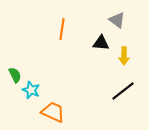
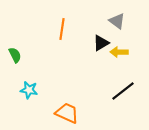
gray triangle: moved 1 px down
black triangle: rotated 36 degrees counterclockwise
yellow arrow: moved 5 px left, 4 px up; rotated 90 degrees clockwise
green semicircle: moved 20 px up
cyan star: moved 2 px left; rotated 12 degrees counterclockwise
orange trapezoid: moved 14 px right, 1 px down
